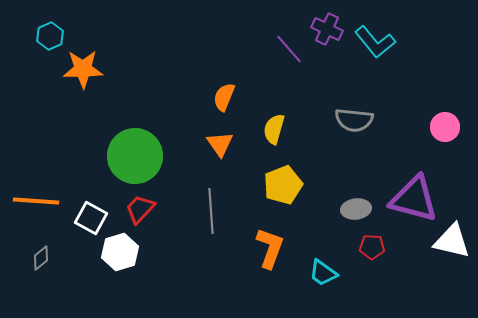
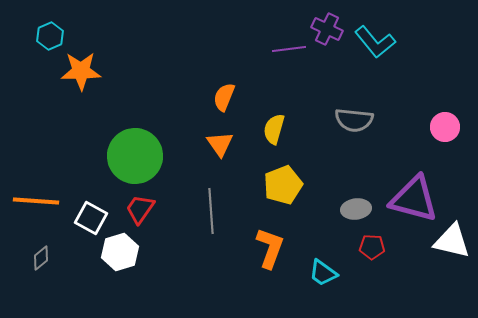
purple line: rotated 56 degrees counterclockwise
orange star: moved 2 px left, 2 px down
red trapezoid: rotated 8 degrees counterclockwise
